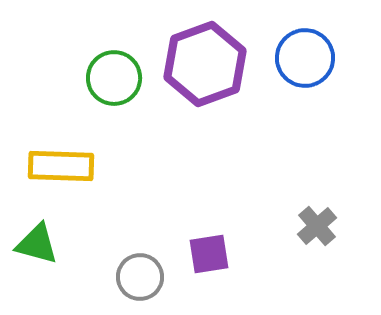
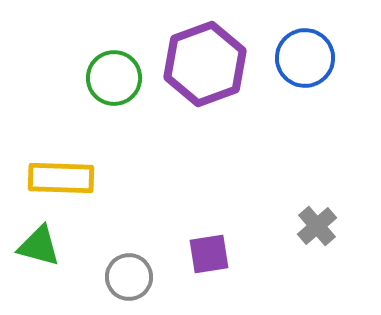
yellow rectangle: moved 12 px down
green triangle: moved 2 px right, 2 px down
gray circle: moved 11 px left
